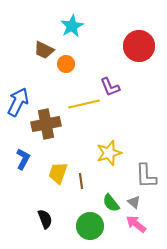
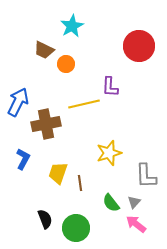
purple L-shape: rotated 25 degrees clockwise
brown line: moved 1 px left, 2 px down
gray triangle: rotated 32 degrees clockwise
green circle: moved 14 px left, 2 px down
